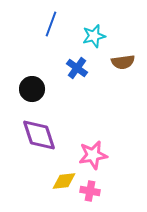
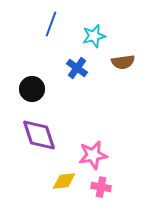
pink cross: moved 11 px right, 4 px up
